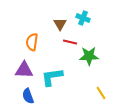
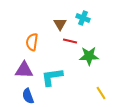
red line: moved 1 px up
